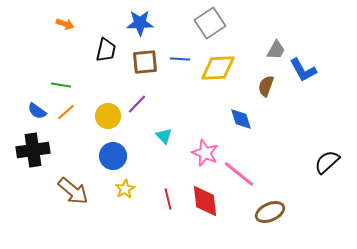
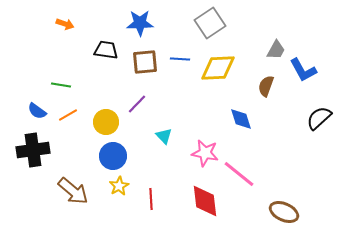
black trapezoid: rotated 95 degrees counterclockwise
orange line: moved 2 px right, 3 px down; rotated 12 degrees clockwise
yellow circle: moved 2 px left, 6 px down
pink star: rotated 12 degrees counterclockwise
black semicircle: moved 8 px left, 44 px up
yellow star: moved 6 px left, 3 px up
red line: moved 17 px left; rotated 10 degrees clockwise
brown ellipse: moved 14 px right; rotated 48 degrees clockwise
